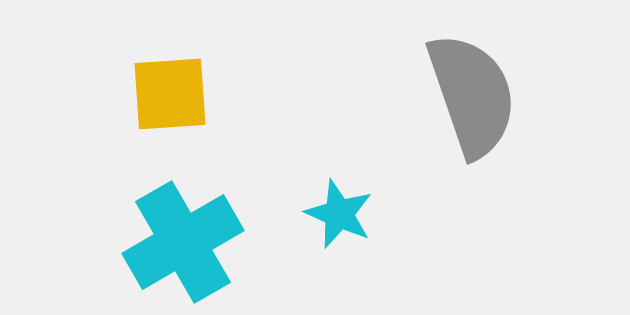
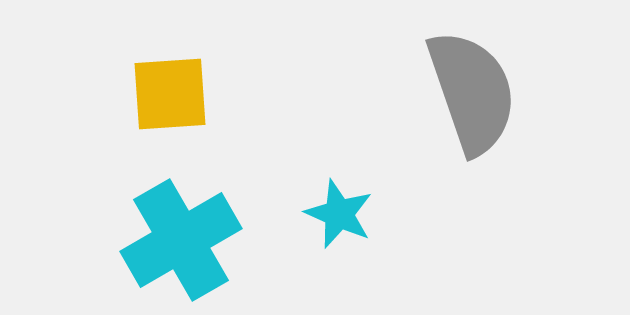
gray semicircle: moved 3 px up
cyan cross: moved 2 px left, 2 px up
